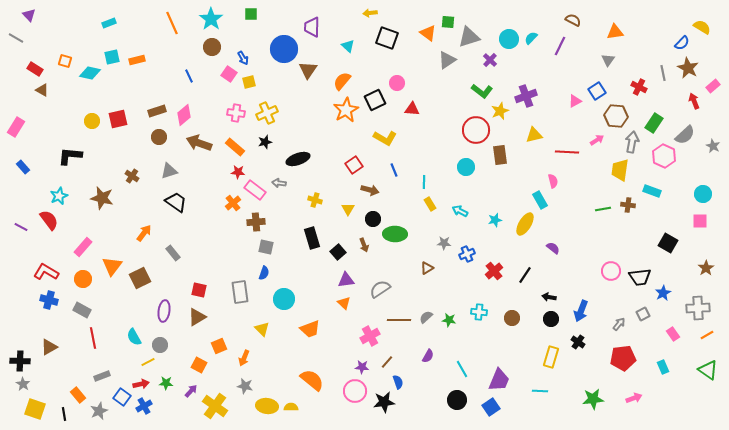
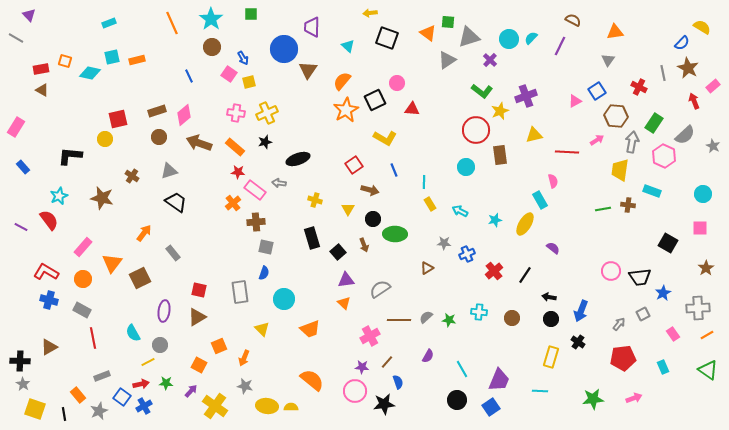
red rectangle at (35, 69): moved 6 px right; rotated 42 degrees counterclockwise
yellow circle at (92, 121): moved 13 px right, 18 px down
pink square at (700, 221): moved 7 px down
orange triangle at (112, 266): moved 3 px up
cyan semicircle at (134, 337): moved 1 px left, 4 px up
black star at (384, 402): moved 2 px down
